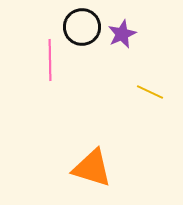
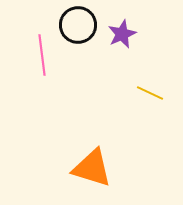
black circle: moved 4 px left, 2 px up
pink line: moved 8 px left, 5 px up; rotated 6 degrees counterclockwise
yellow line: moved 1 px down
